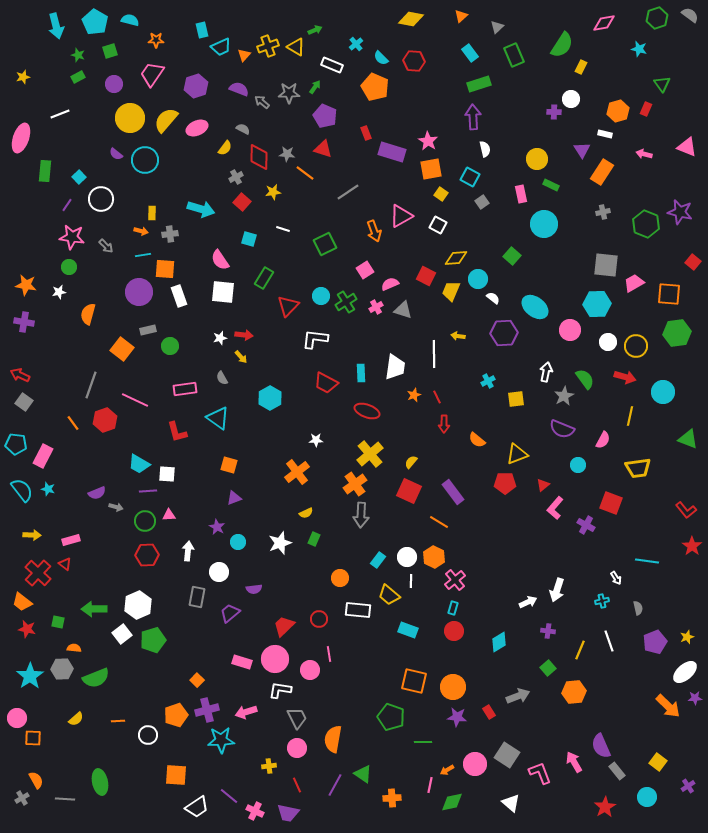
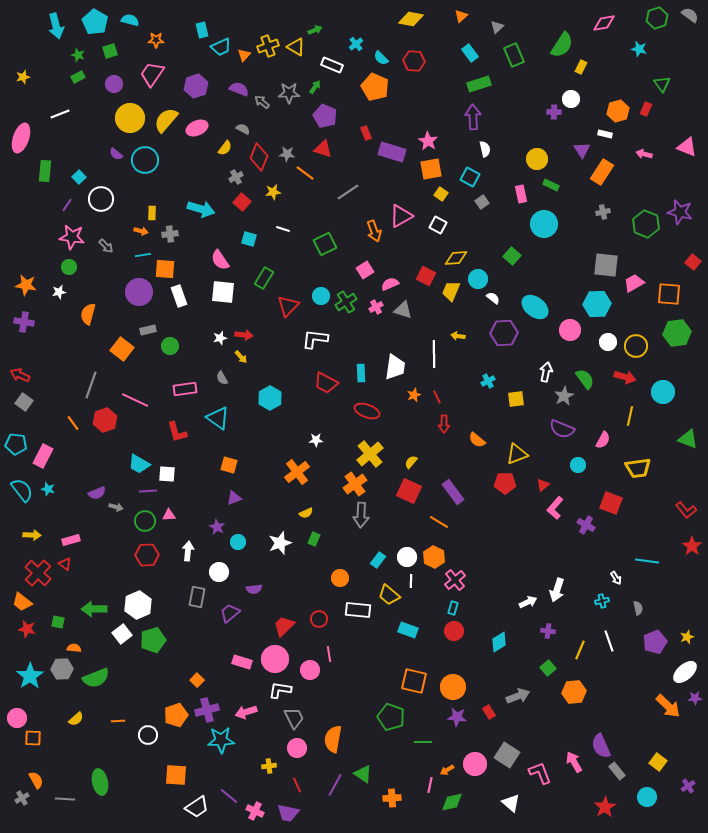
red diamond at (259, 157): rotated 20 degrees clockwise
gray trapezoid at (297, 718): moved 3 px left
